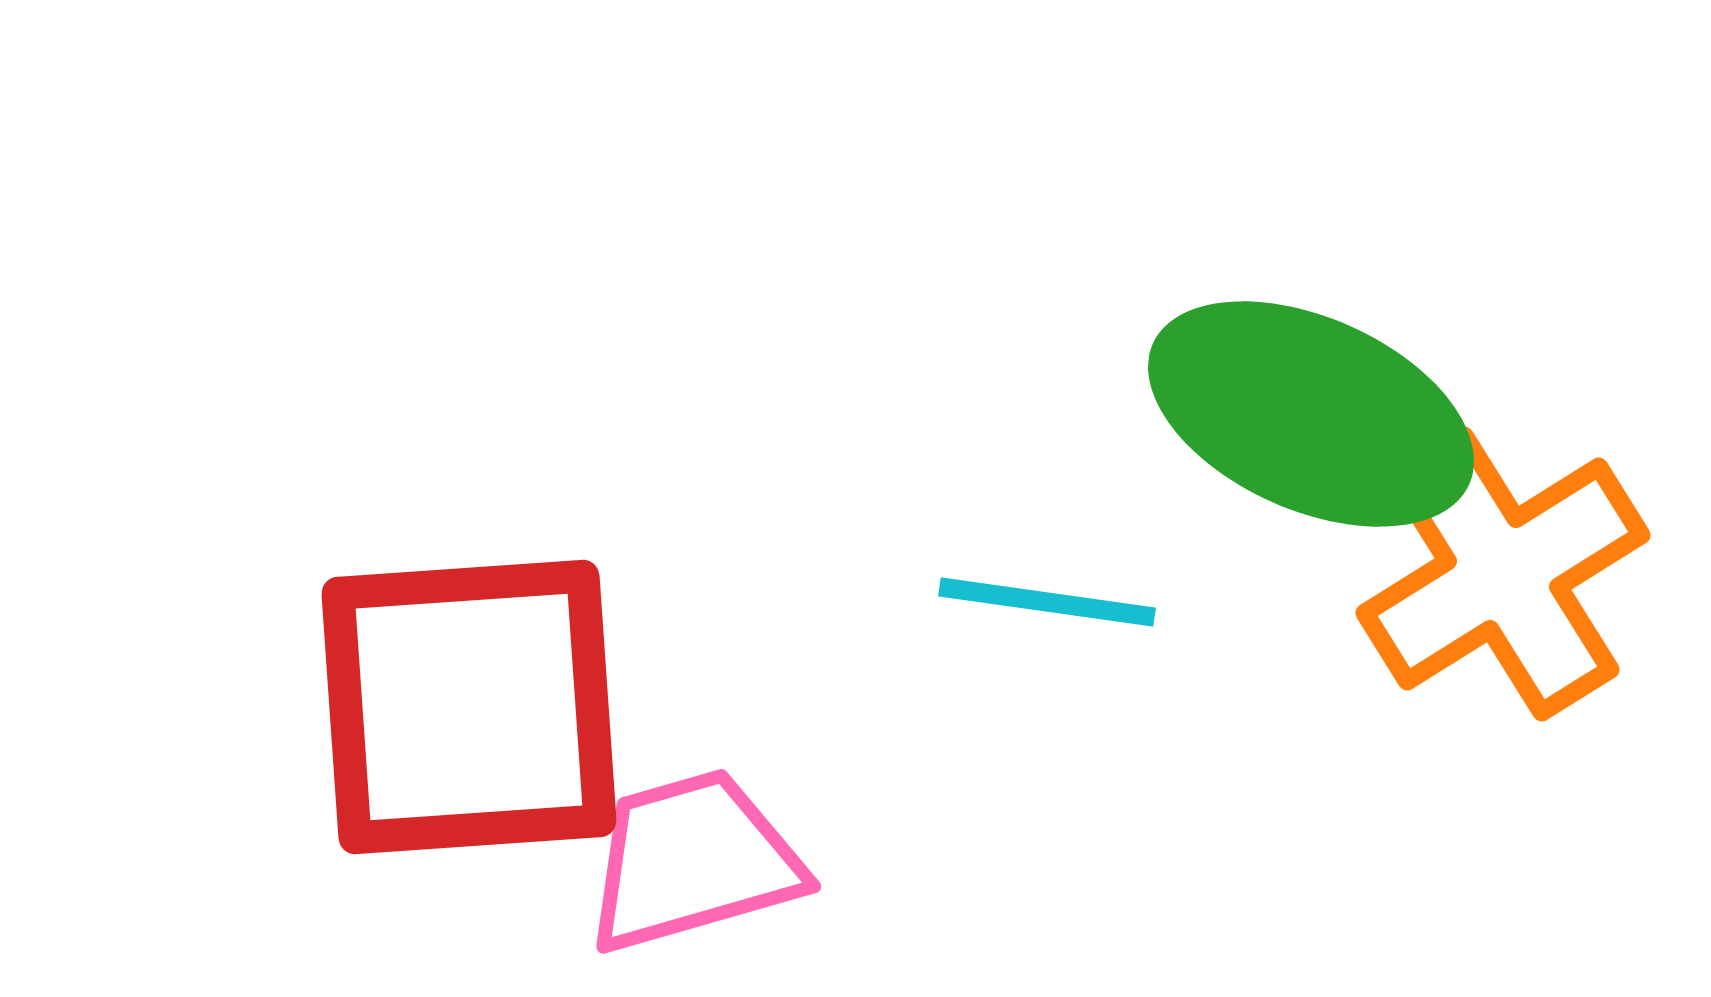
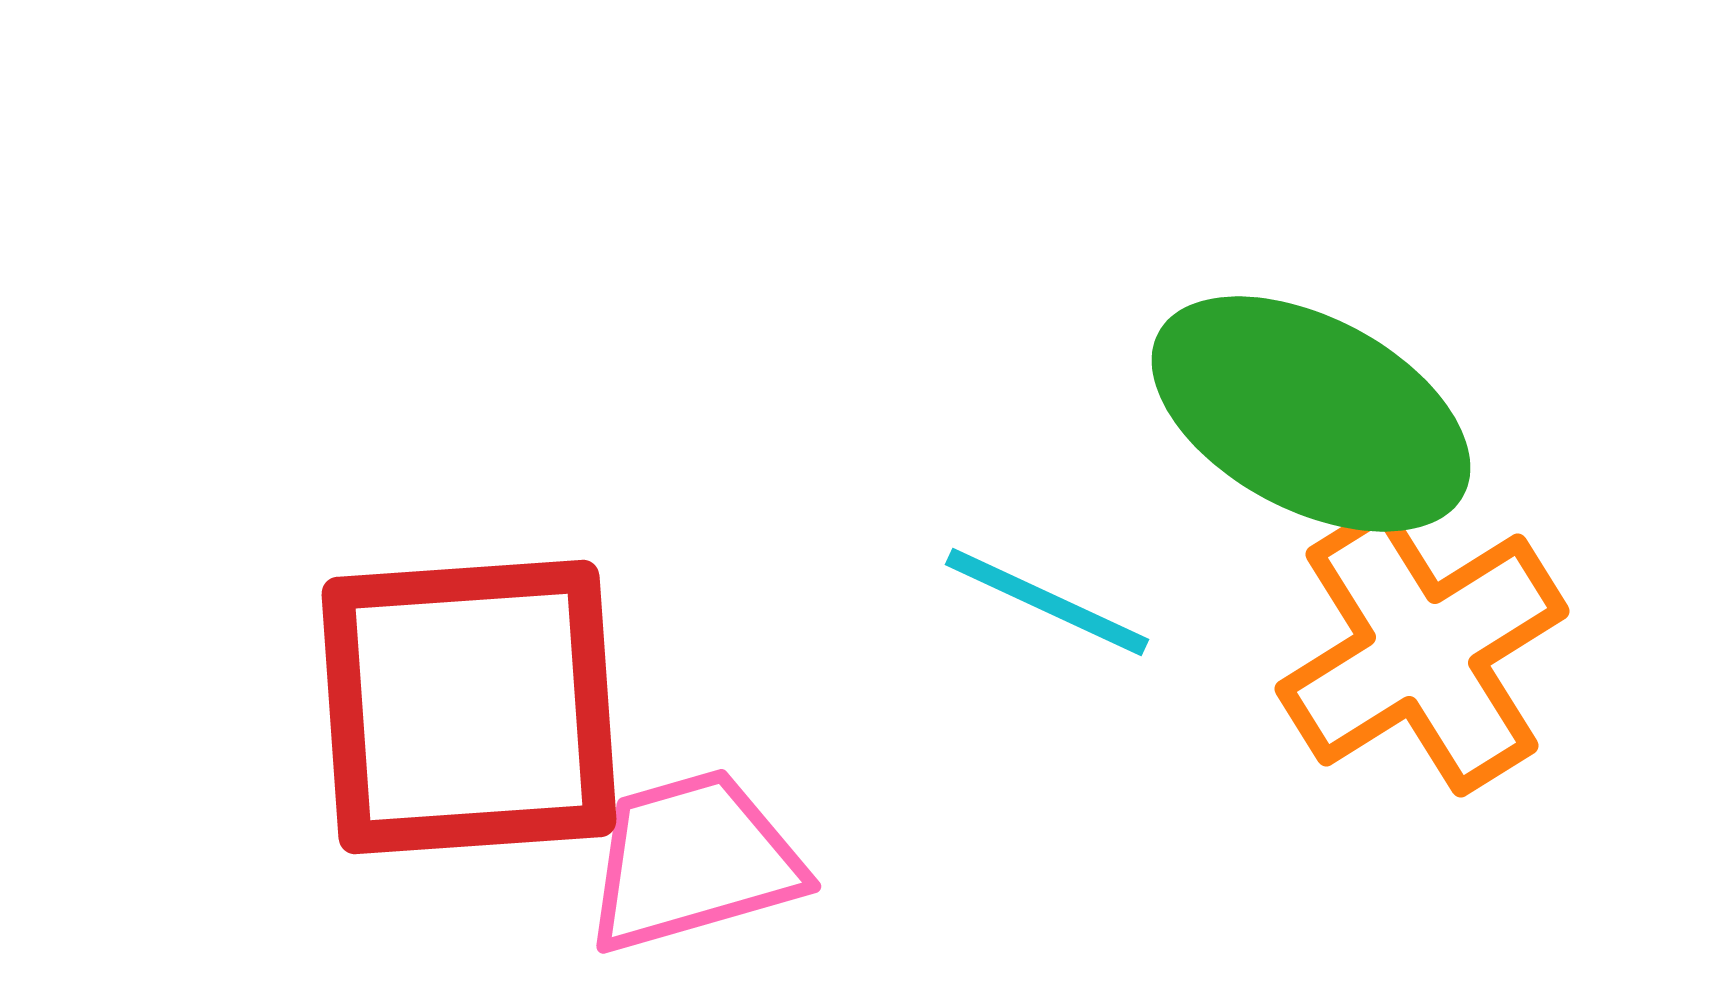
green ellipse: rotated 4 degrees clockwise
orange cross: moved 81 px left, 76 px down
cyan line: rotated 17 degrees clockwise
